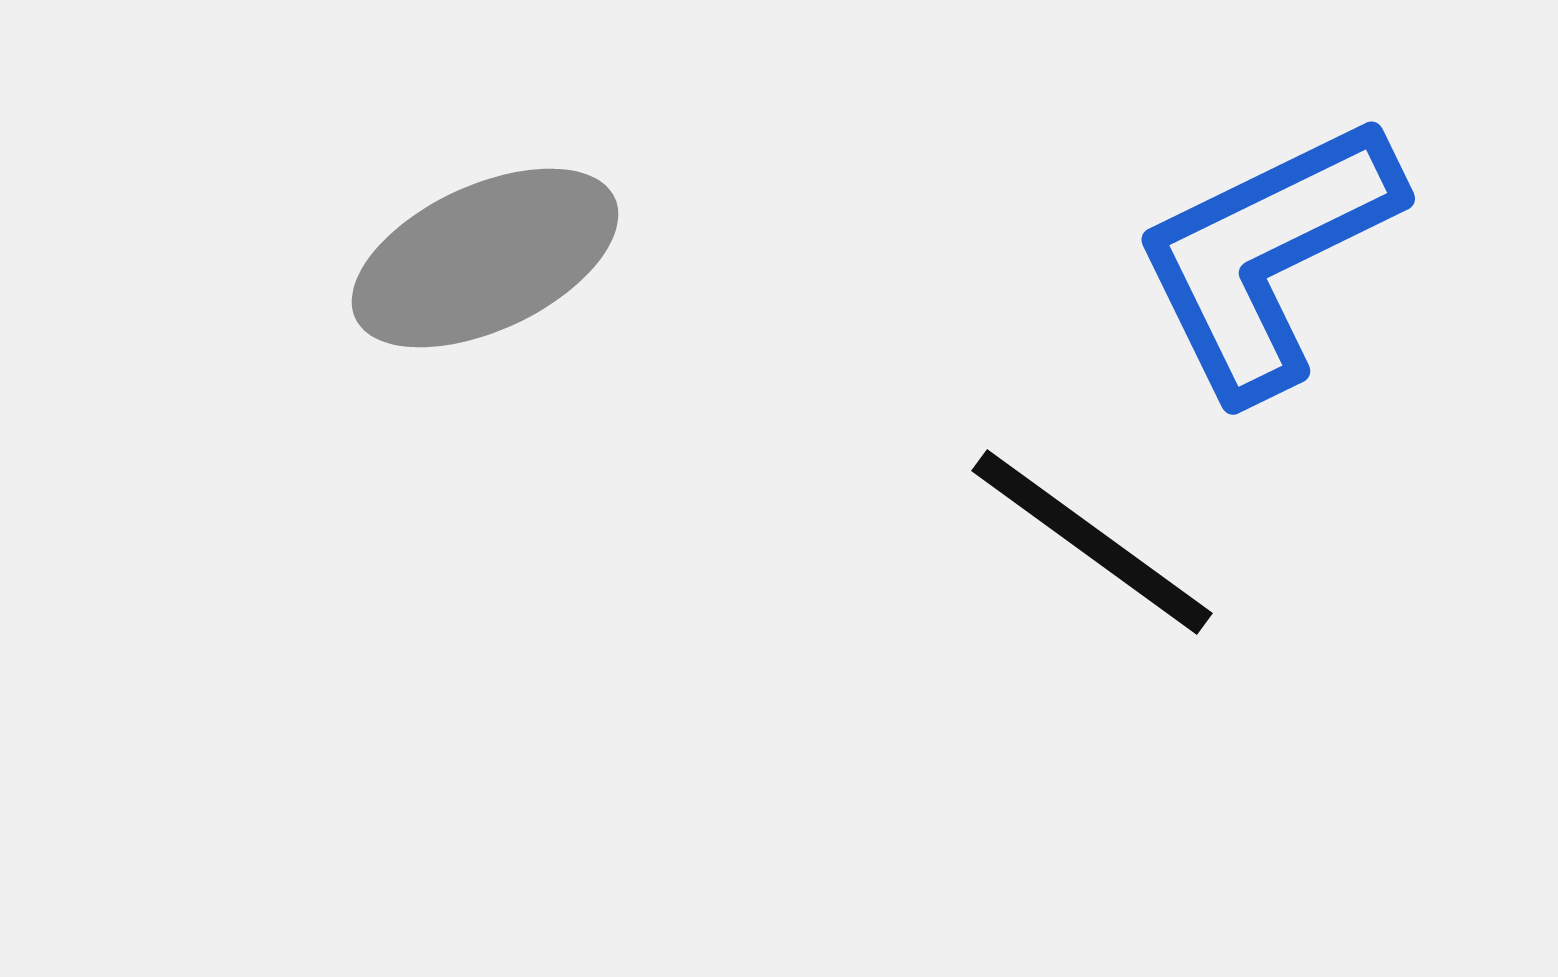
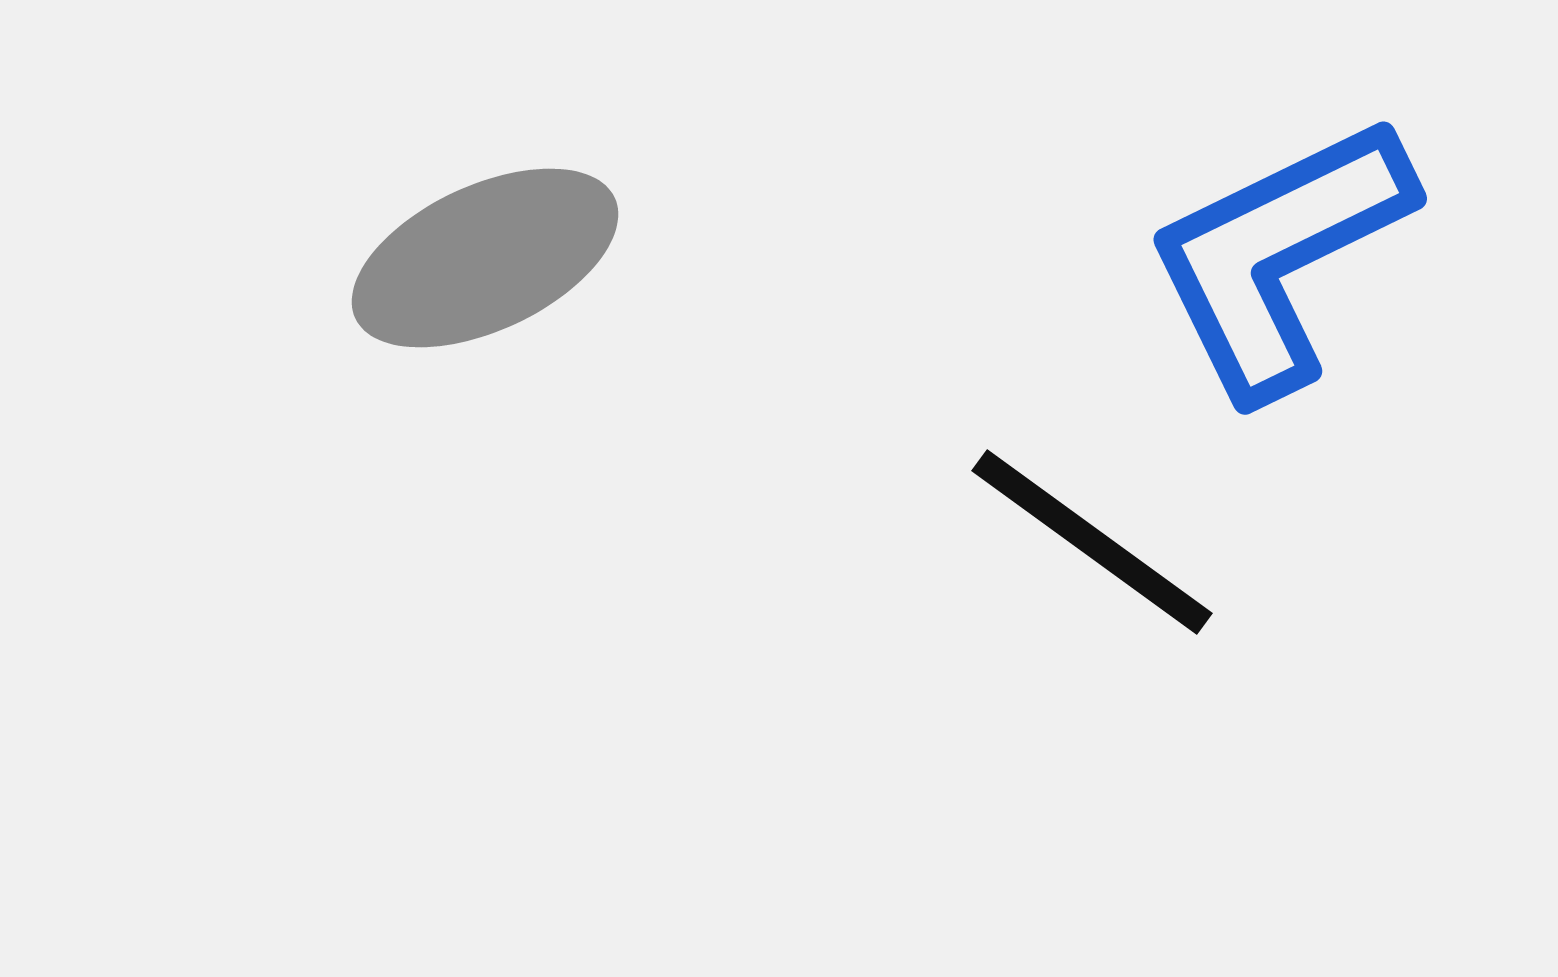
blue L-shape: moved 12 px right
